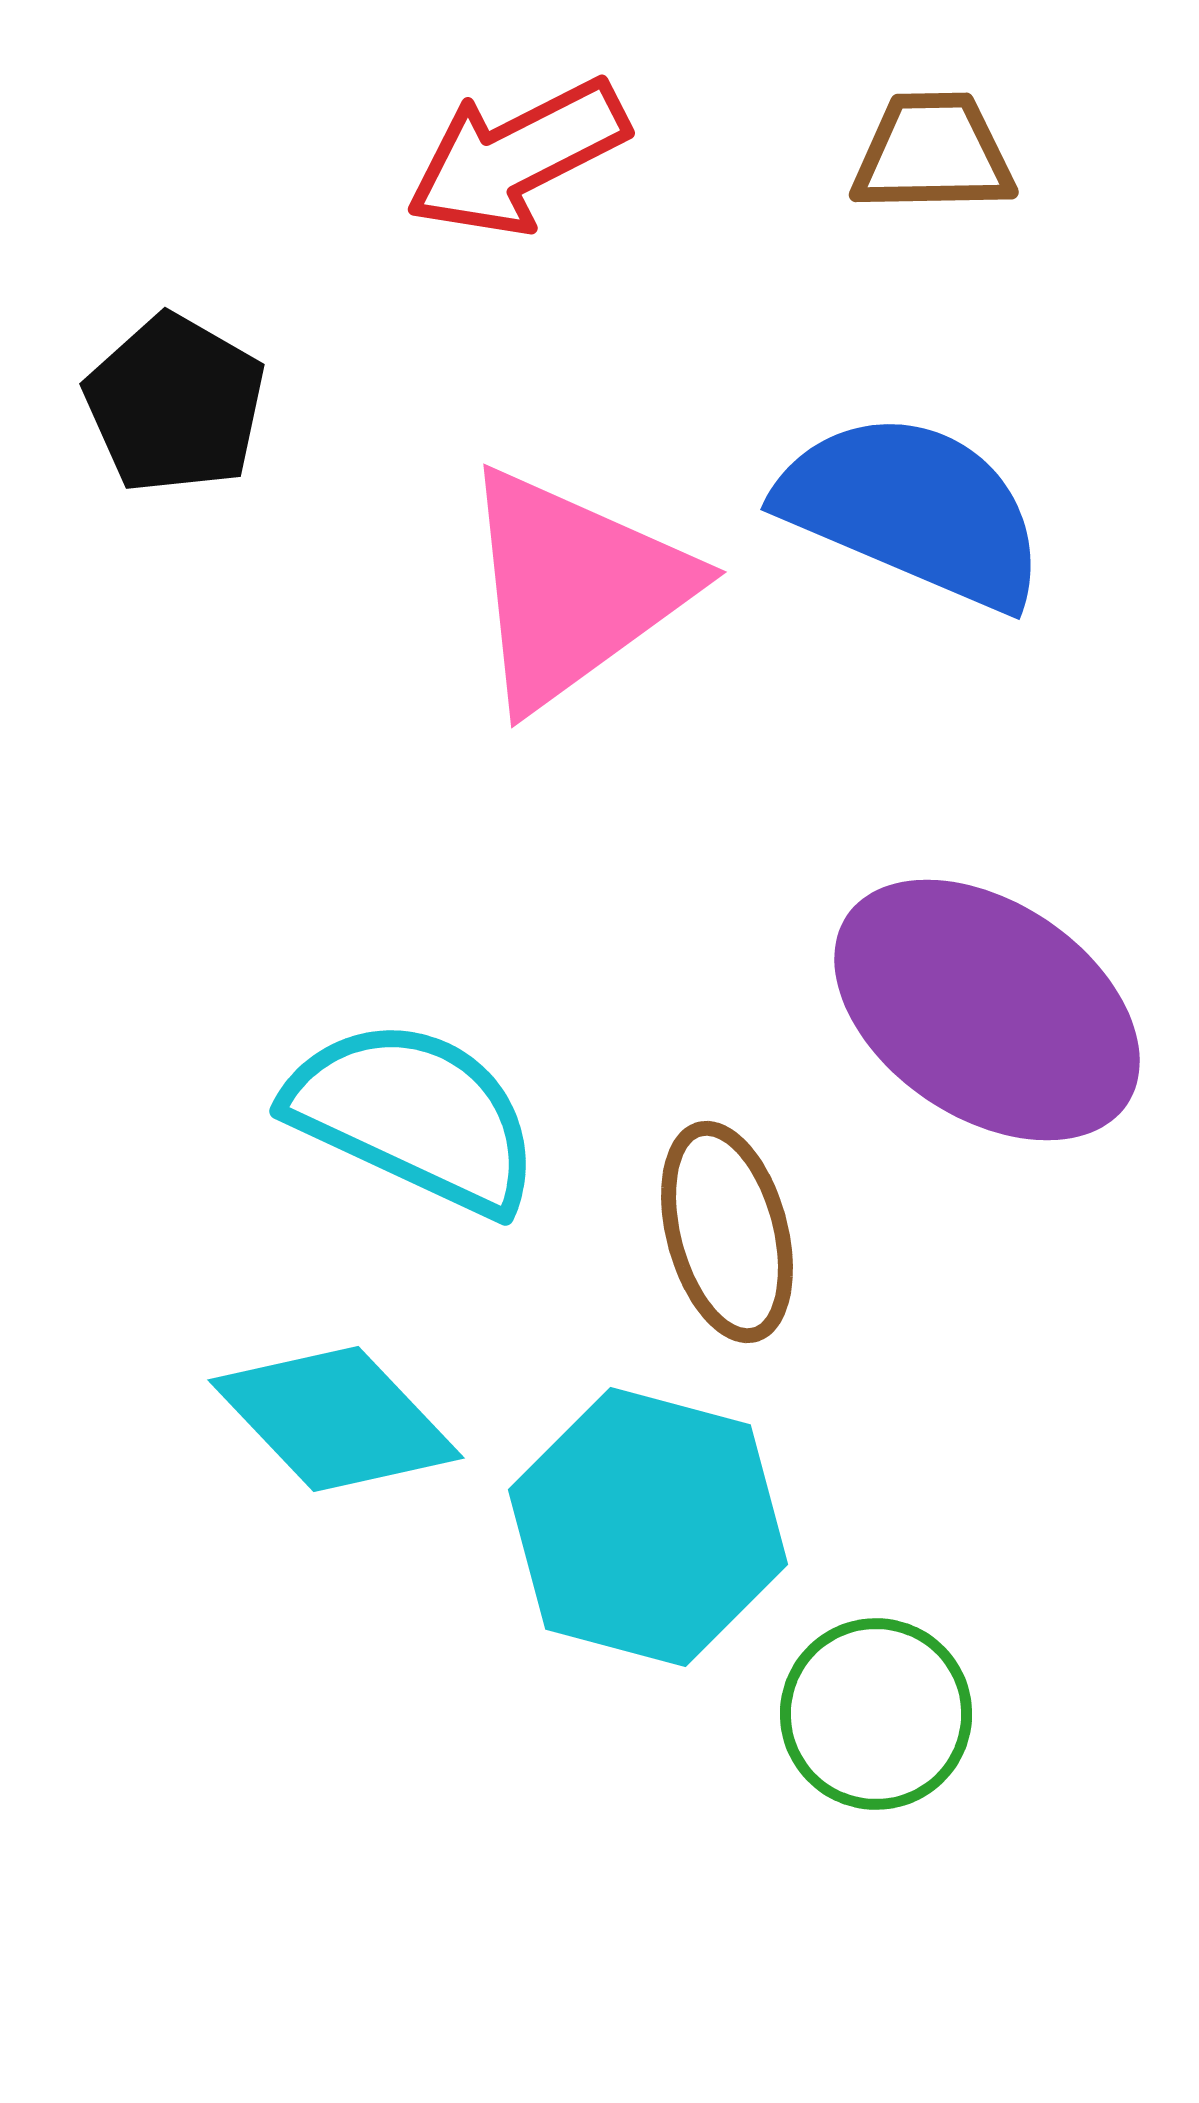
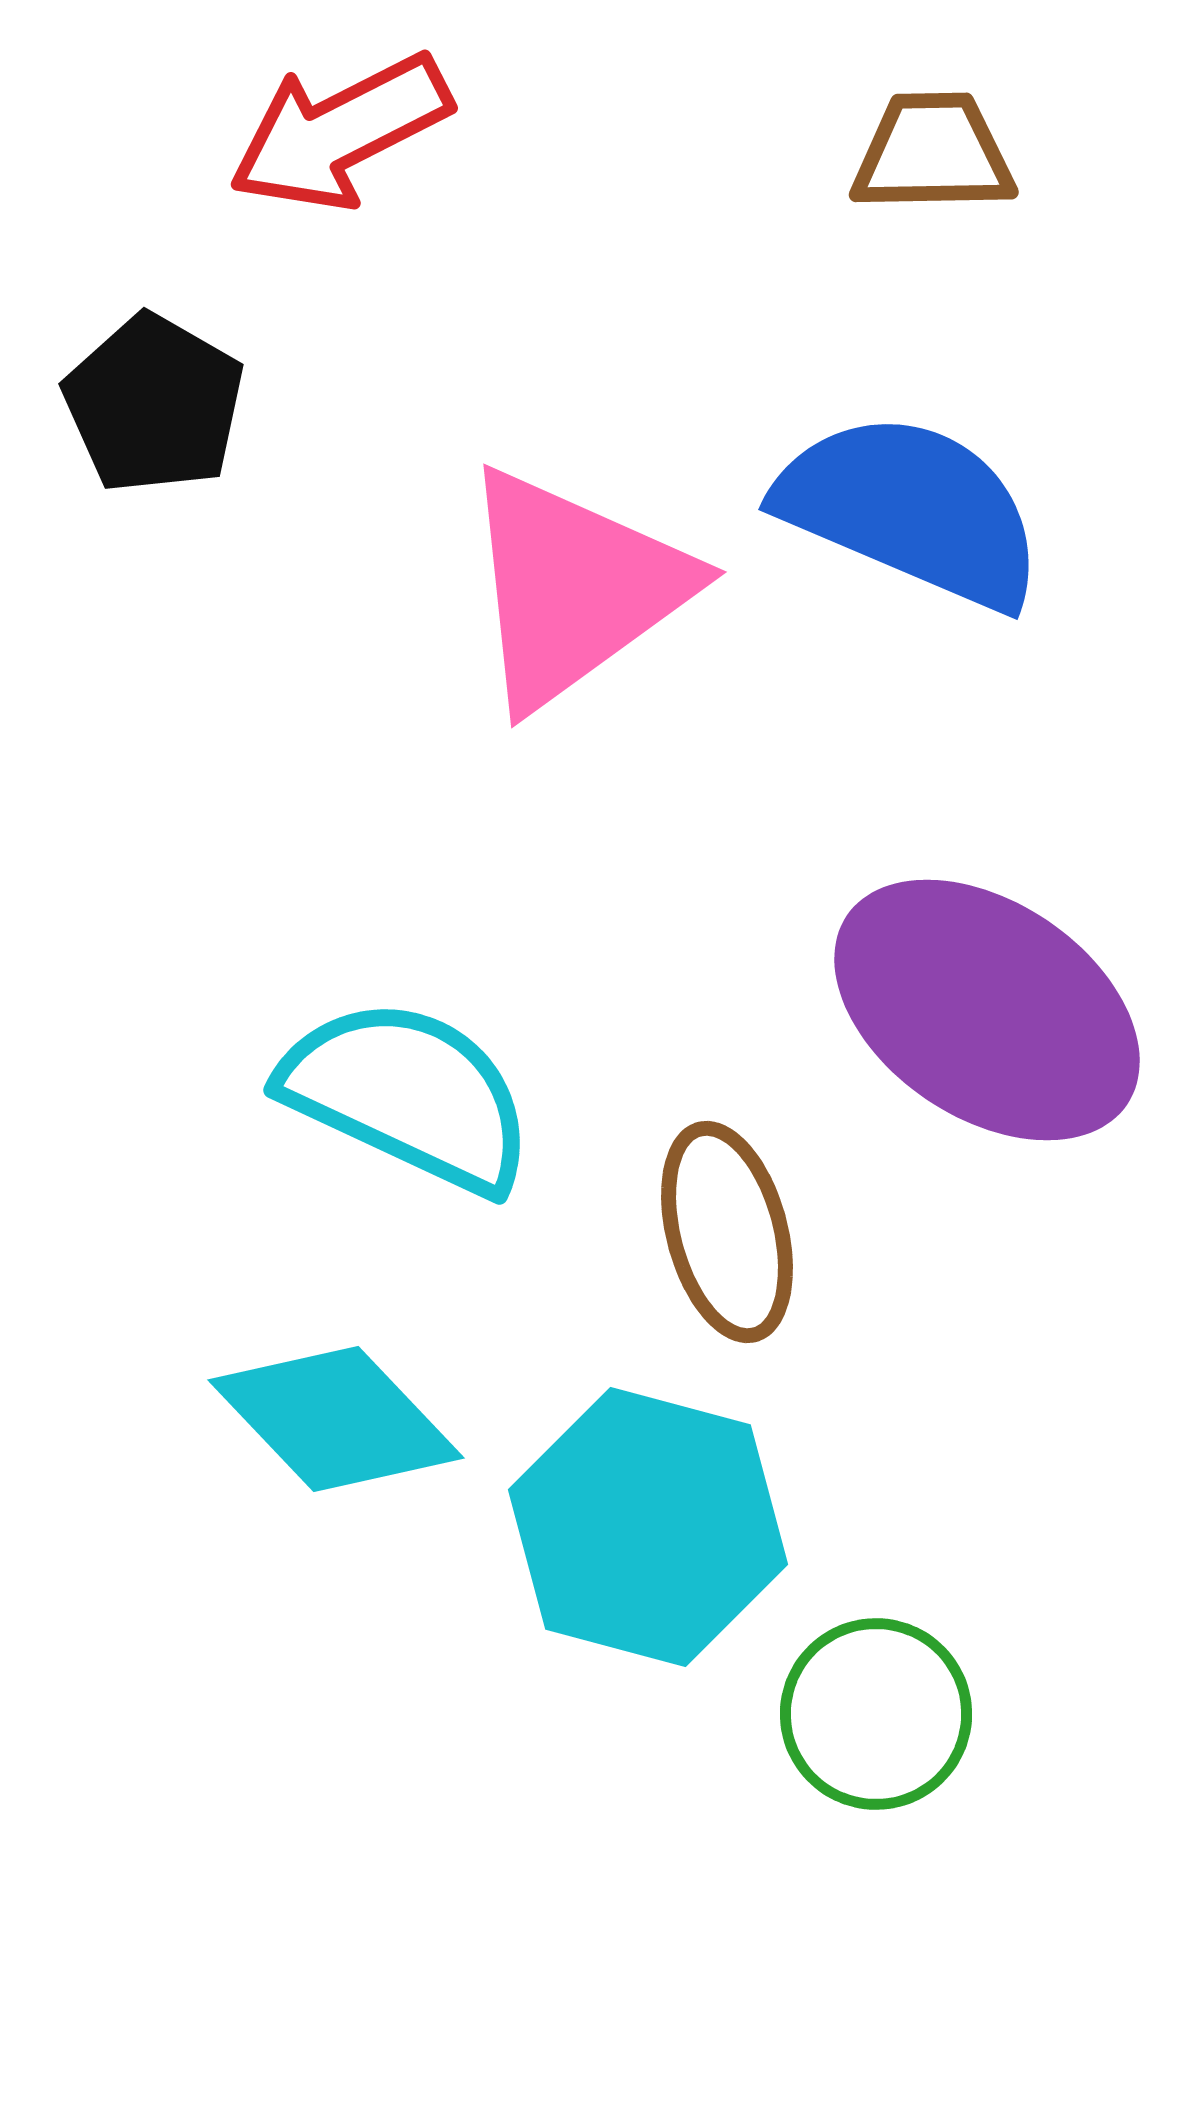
red arrow: moved 177 px left, 25 px up
black pentagon: moved 21 px left
blue semicircle: moved 2 px left
cyan semicircle: moved 6 px left, 21 px up
